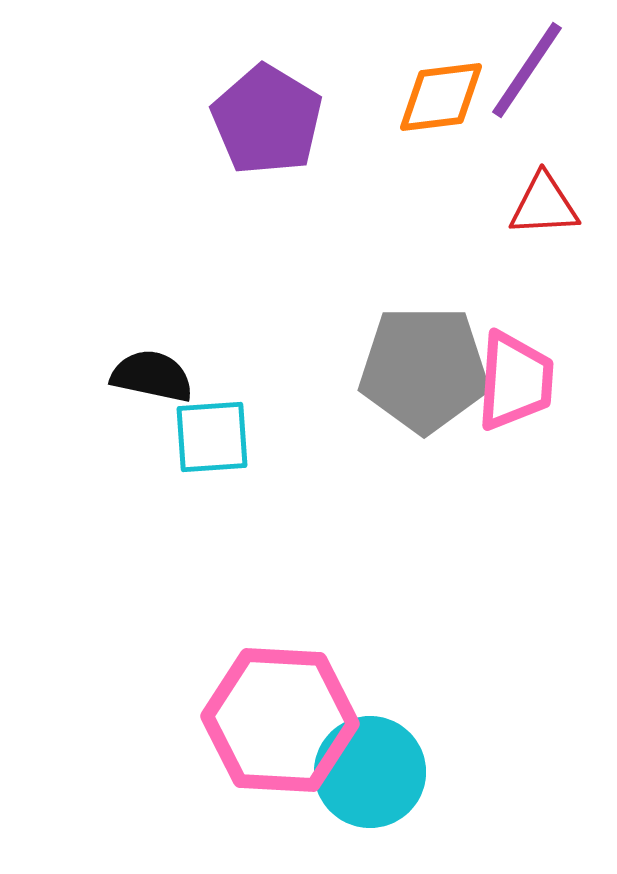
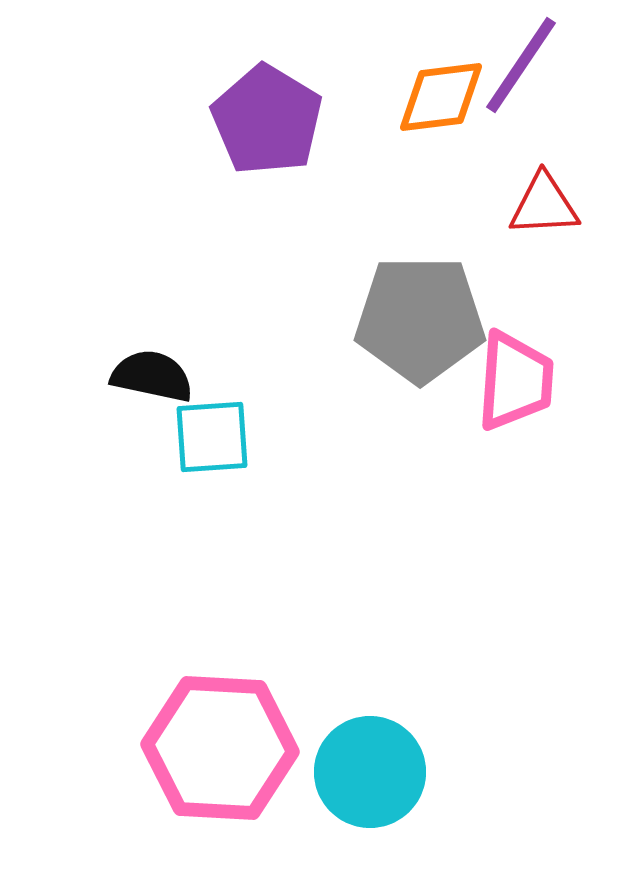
purple line: moved 6 px left, 5 px up
gray pentagon: moved 4 px left, 50 px up
pink hexagon: moved 60 px left, 28 px down
